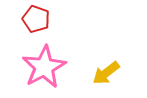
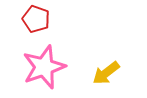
pink star: rotated 9 degrees clockwise
